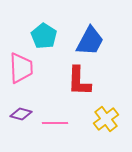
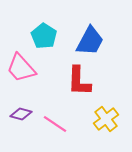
pink trapezoid: rotated 140 degrees clockwise
pink line: moved 1 px down; rotated 35 degrees clockwise
